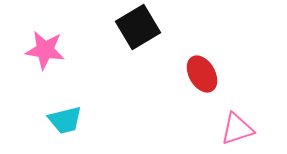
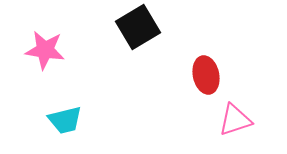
red ellipse: moved 4 px right, 1 px down; rotated 18 degrees clockwise
pink triangle: moved 2 px left, 9 px up
